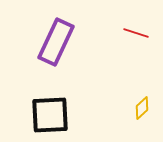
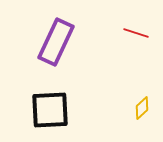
black square: moved 5 px up
